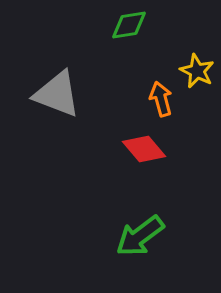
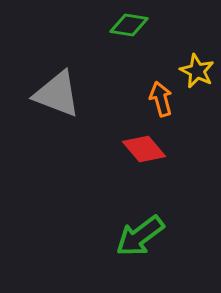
green diamond: rotated 18 degrees clockwise
